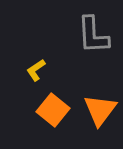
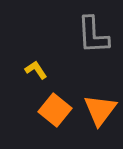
yellow L-shape: rotated 90 degrees clockwise
orange square: moved 2 px right
